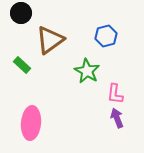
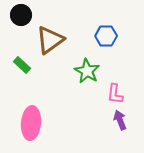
black circle: moved 2 px down
blue hexagon: rotated 15 degrees clockwise
purple arrow: moved 3 px right, 2 px down
